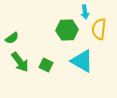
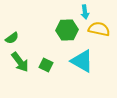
yellow semicircle: rotated 95 degrees clockwise
